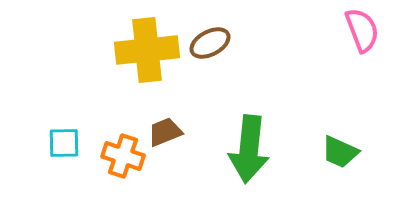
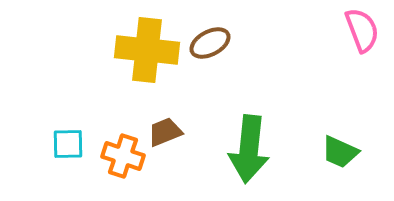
yellow cross: rotated 12 degrees clockwise
cyan square: moved 4 px right, 1 px down
